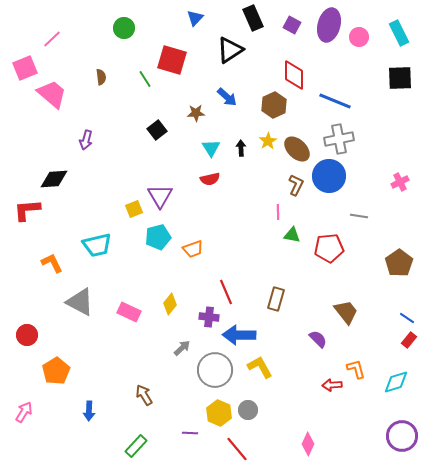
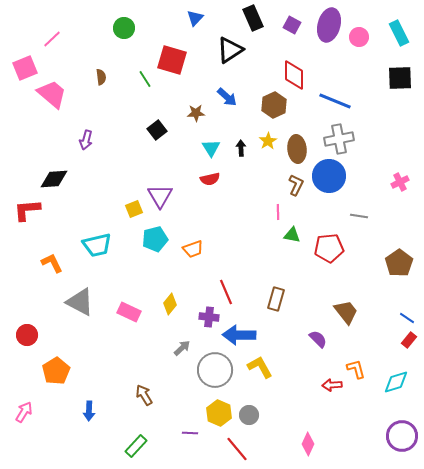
brown ellipse at (297, 149): rotated 40 degrees clockwise
cyan pentagon at (158, 237): moved 3 px left, 2 px down
gray circle at (248, 410): moved 1 px right, 5 px down
